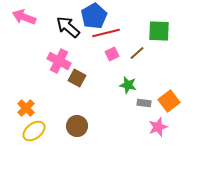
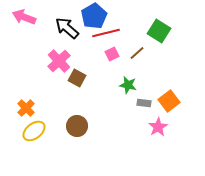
black arrow: moved 1 px left, 1 px down
green square: rotated 30 degrees clockwise
pink cross: rotated 20 degrees clockwise
pink star: rotated 12 degrees counterclockwise
